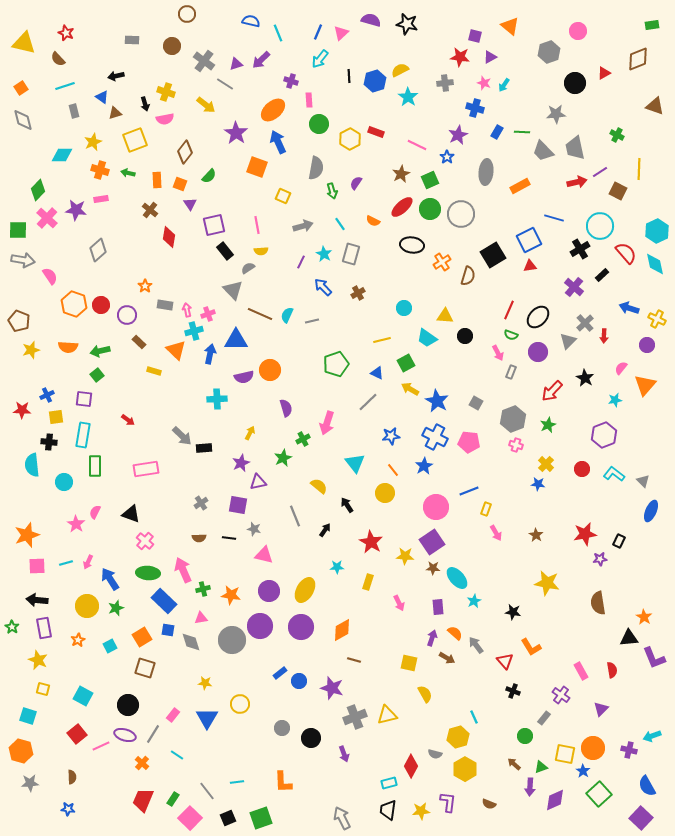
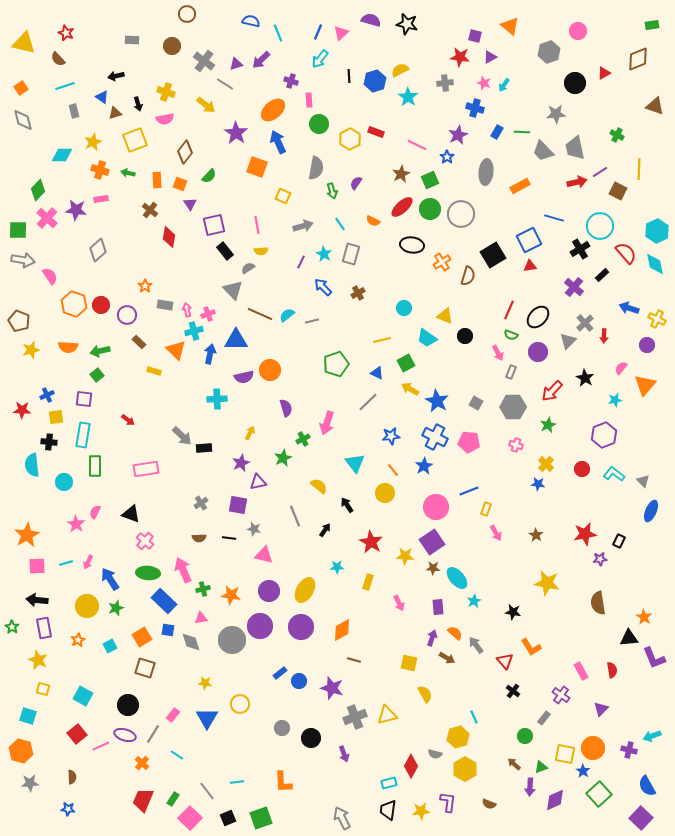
black arrow at (145, 104): moved 7 px left
cyan semicircle at (287, 315): rotated 28 degrees clockwise
yellow triangle at (445, 316): rotated 18 degrees clockwise
gray hexagon at (513, 419): moved 12 px up; rotated 20 degrees clockwise
orange star at (27, 535): rotated 10 degrees counterclockwise
black cross at (513, 691): rotated 16 degrees clockwise
